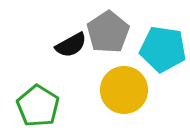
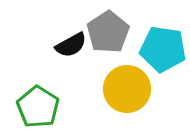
yellow circle: moved 3 px right, 1 px up
green pentagon: moved 1 px down
